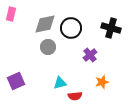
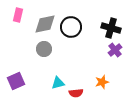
pink rectangle: moved 7 px right, 1 px down
black circle: moved 1 px up
gray circle: moved 4 px left, 2 px down
purple cross: moved 25 px right, 5 px up
cyan triangle: moved 2 px left
red semicircle: moved 1 px right, 3 px up
